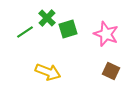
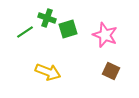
green cross: rotated 24 degrees counterclockwise
pink star: moved 1 px left, 1 px down
